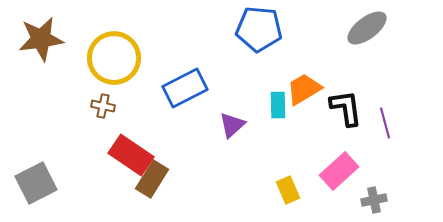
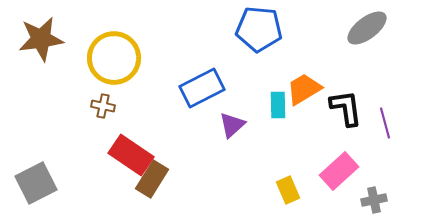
blue rectangle: moved 17 px right
